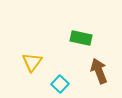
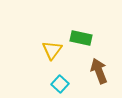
yellow triangle: moved 20 px right, 12 px up
